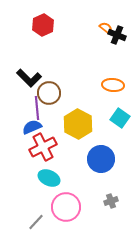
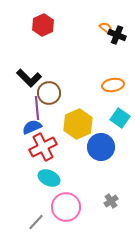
orange ellipse: rotated 15 degrees counterclockwise
yellow hexagon: rotated 8 degrees clockwise
blue circle: moved 12 px up
gray cross: rotated 16 degrees counterclockwise
